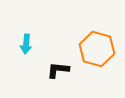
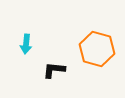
black L-shape: moved 4 px left
